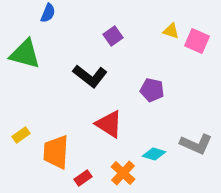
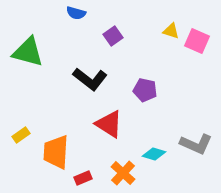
blue semicircle: moved 28 px right; rotated 84 degrees clockwise
green triangle: moved 3 px right, 2 px up
black L-shape: moved 3 px down
purple pentagon: moved 7 px left
red rectangle: rotated 12 degrees clockwise
